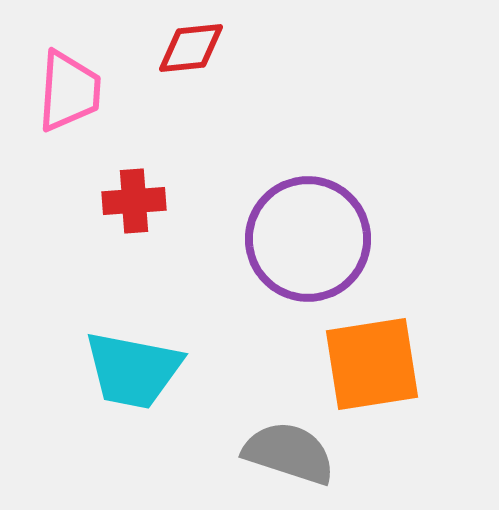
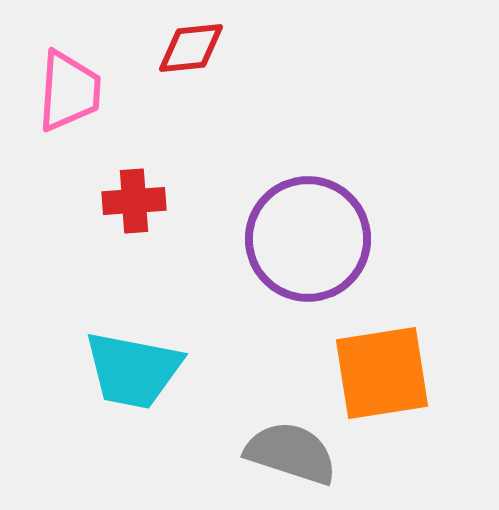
orange square: moved 10 px right, 9 px down
gray semicircle: moved 2 px right
